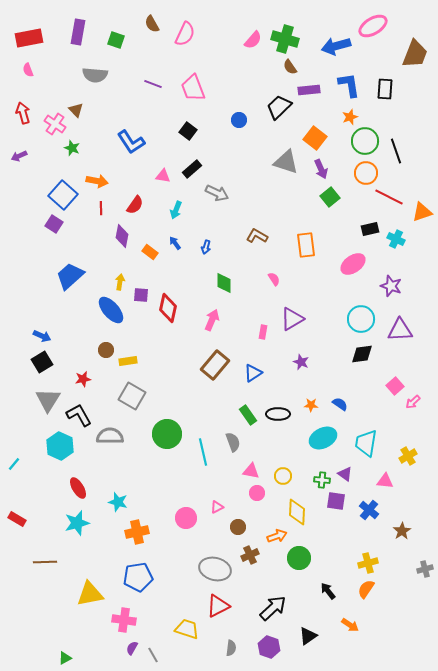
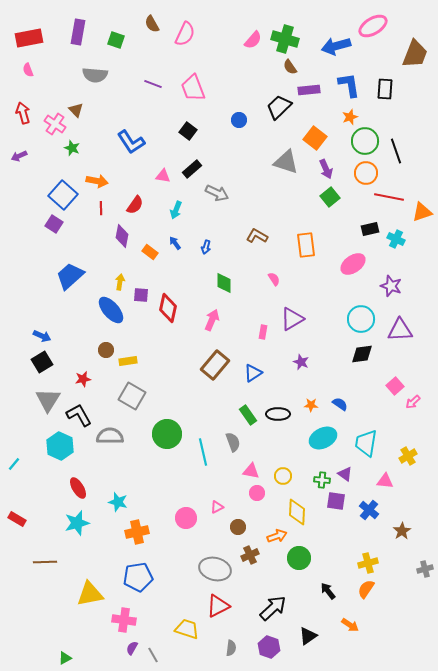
purple arrow at (321, 169): moved 5 px right
red line at (389, 197): rotated 16 degrees counterclockwise
